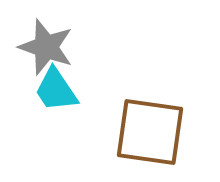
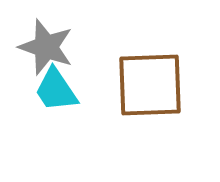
brown square: moved 47 px up; rotated 10 degrees counterclockwise
